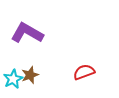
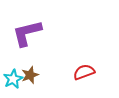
purple L-shape: rotated 44 degrees counterclockwise
